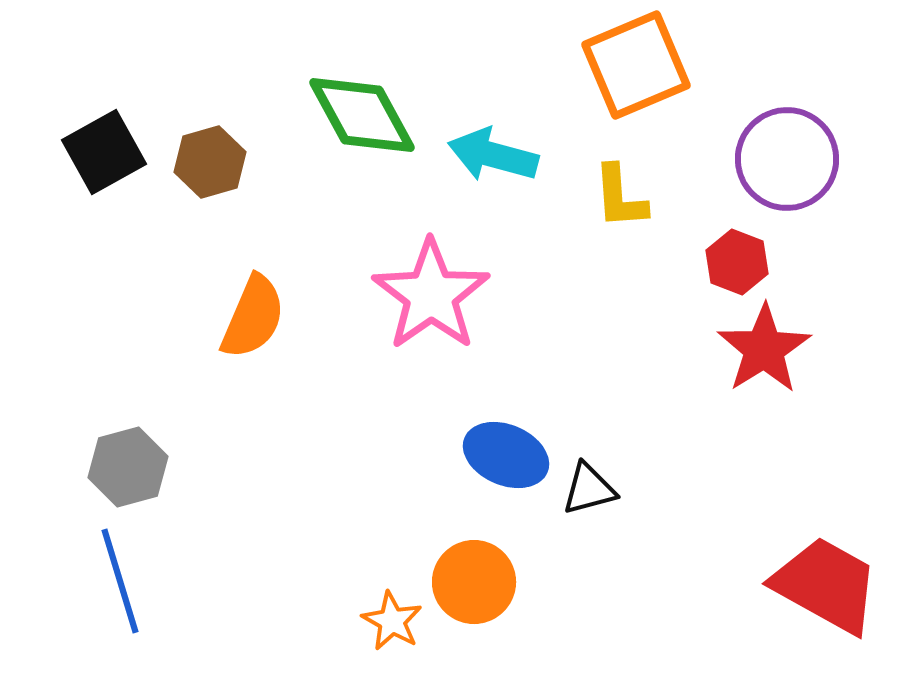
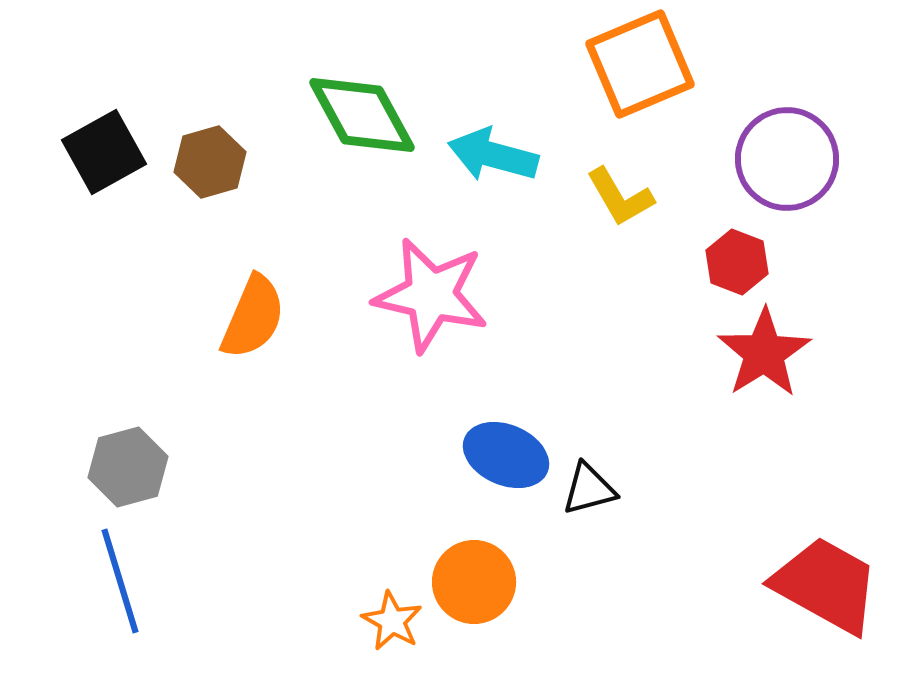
orange square: moved 4 px right, 1 px up
yellow L-shape: rotated 26 degrees counterclockwise
pink star: rotated 24 degrees counterclockwise
red star: moved 4 px down
